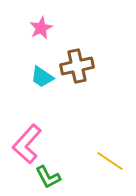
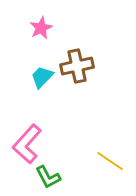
cyan trapezoid: rotated 100 degrees clockwise
